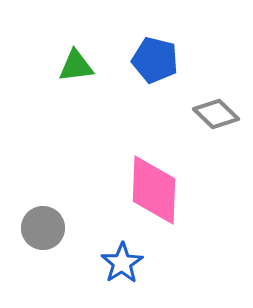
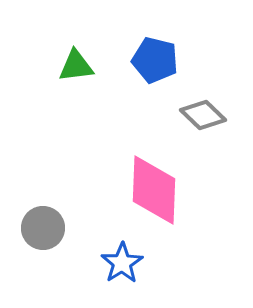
gray diamond: moved 13 px left, 1 px down
